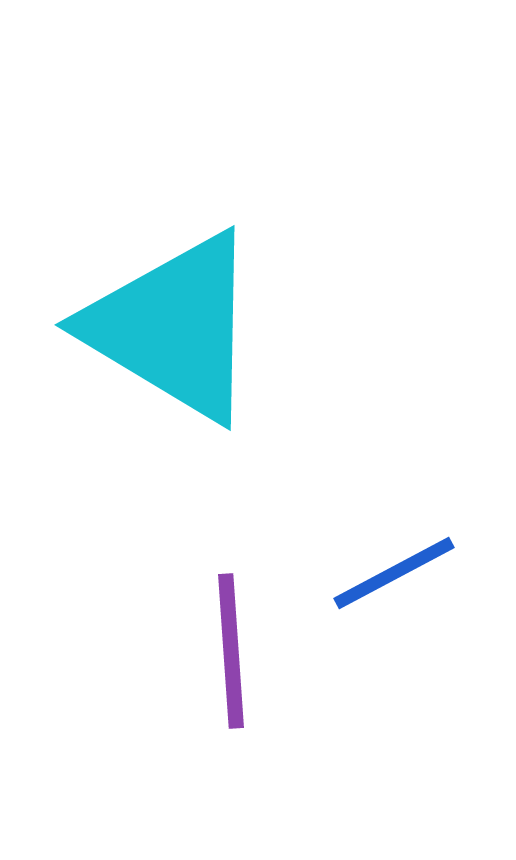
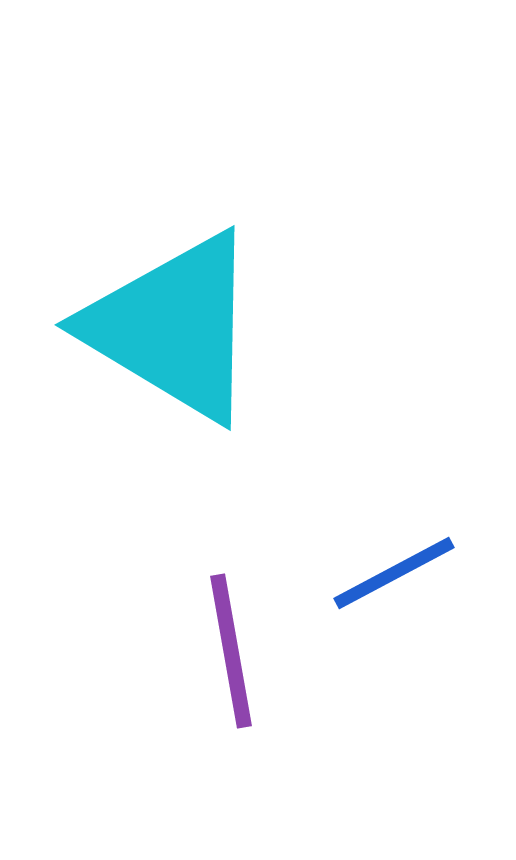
purple line: rotated 6 degrees counterclockwise
